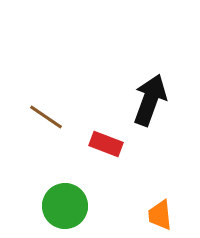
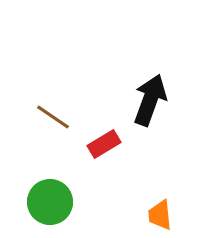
brown line: moved 7 px right
red rectangle: moved 2 px left; rotated 52 degrees counterclockwise
green circle: moved 15 px left, 4 px up
